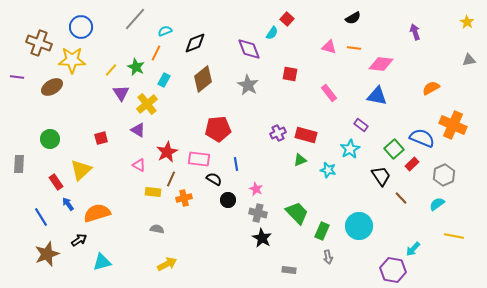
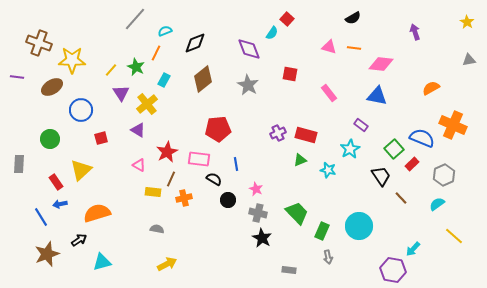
blue circle at (81, 27): moved 83 px down
blue arrow at (68, 204): moved 8 px left; rotated 64 degrees counterclockwise
yellow line at (454, 236): rotated 30 degrees clockwise
